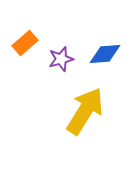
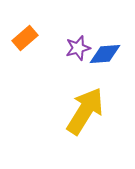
orange rectangle: moved 5 px up
purple star: moved 17 px right, 11 px up
